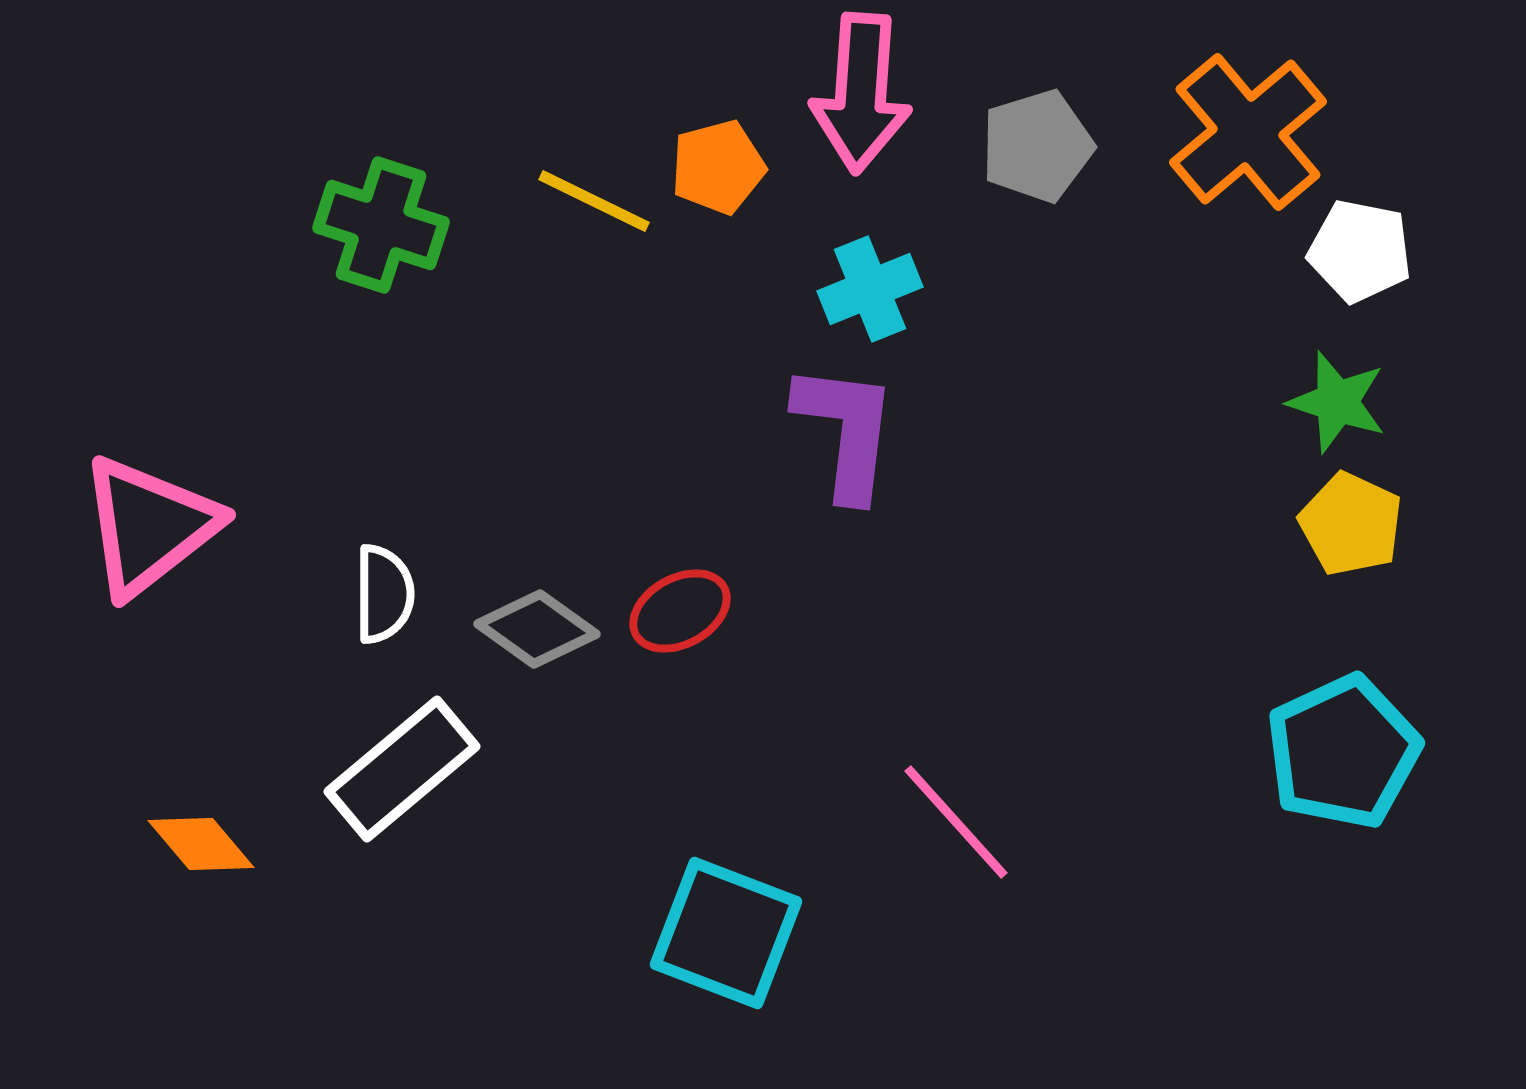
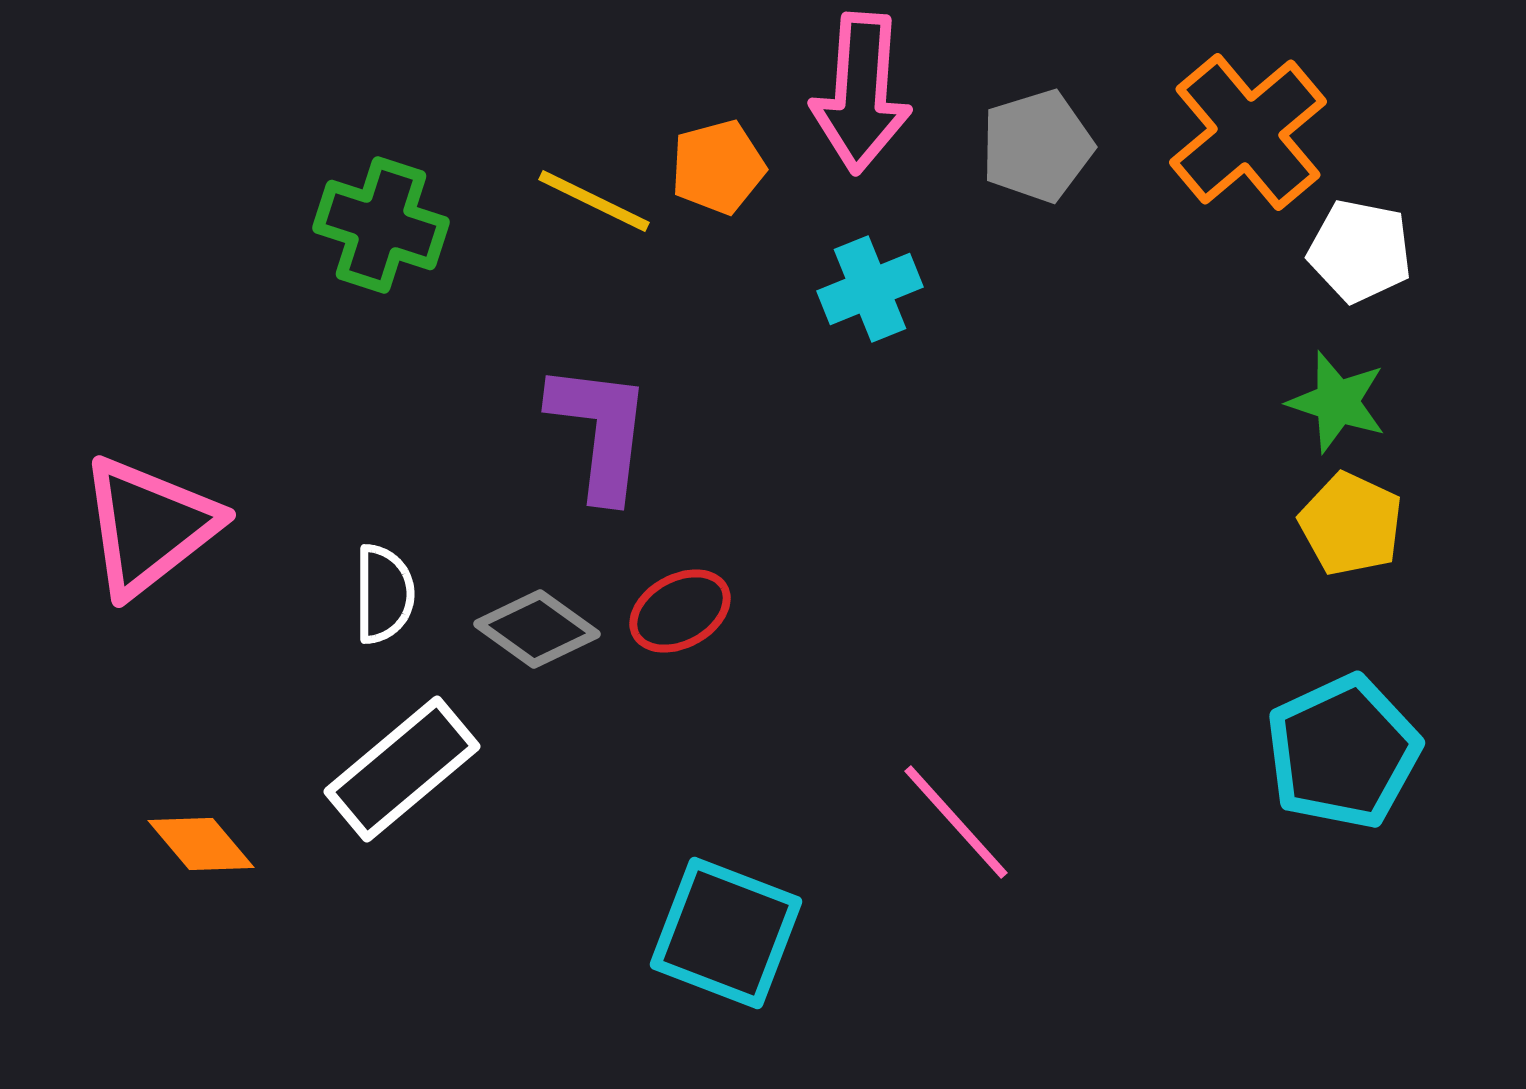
purple L-shape: moved 246 px left
